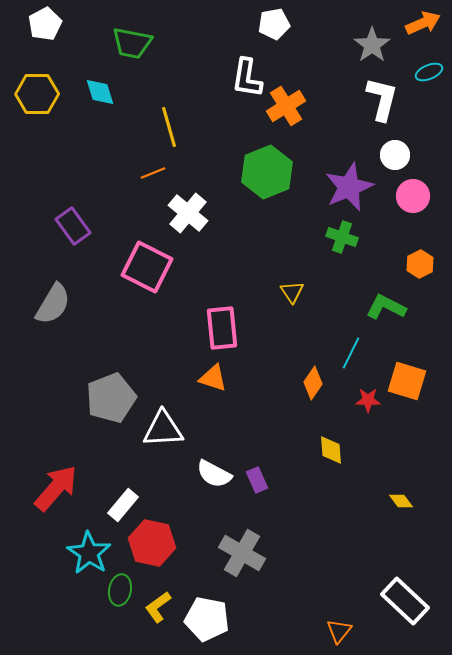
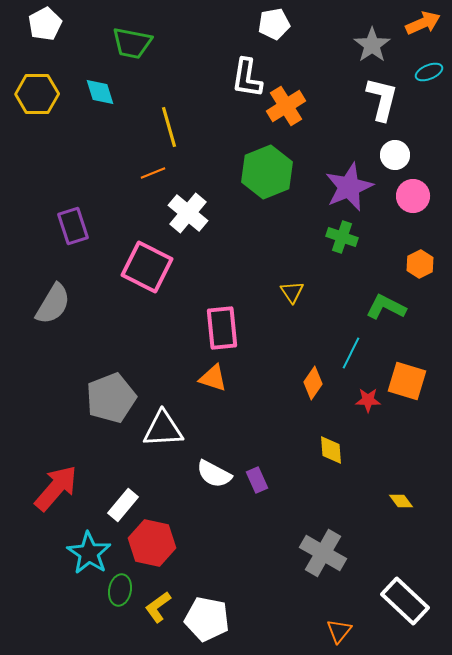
purple rectangle at (73, 226): rotated 18 degrees clockwise
gray cross at (242, 553): moved 81 px right
